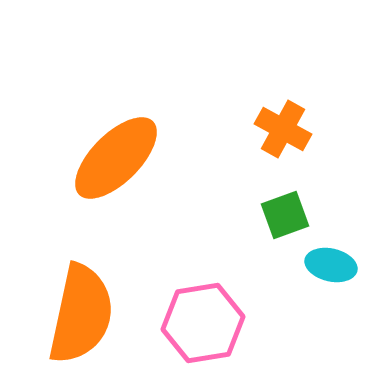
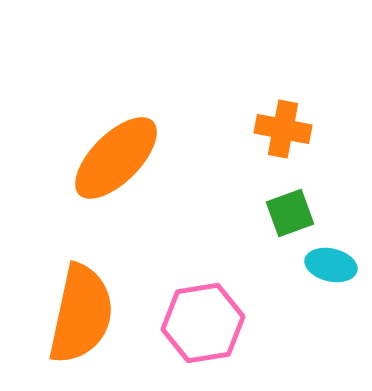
orange cross: rotated 18 degrees counterclockwise
green square: moved 5 px right, 2 px up
